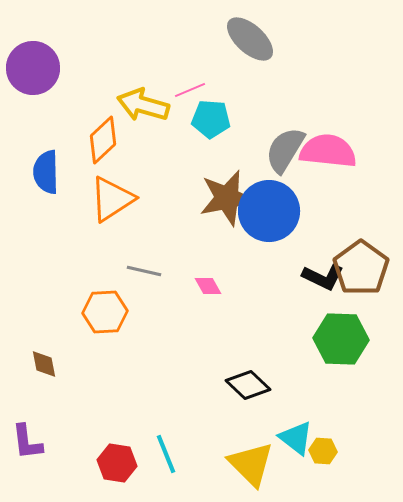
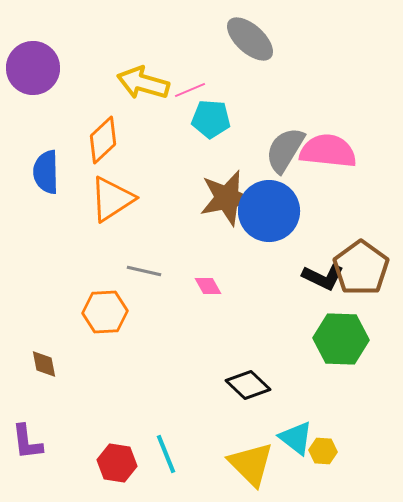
yellow arrow: moved 22 px up
